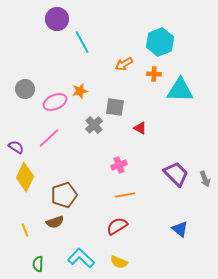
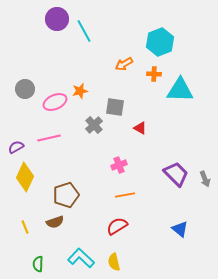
cyan line: moved 2 px right, 11 px up
pink line: rotated 30 degrees clockwise
purple semicircle: rotated 63 degrees counterclockwise
brown pentagon: moved 2 px right
yellow line: moved 3 px up
yellow semicircle: moved 5 px left; rotated 54 degrees clockwise
